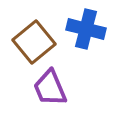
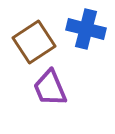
brown square: rotated 6 degrees clockwise
